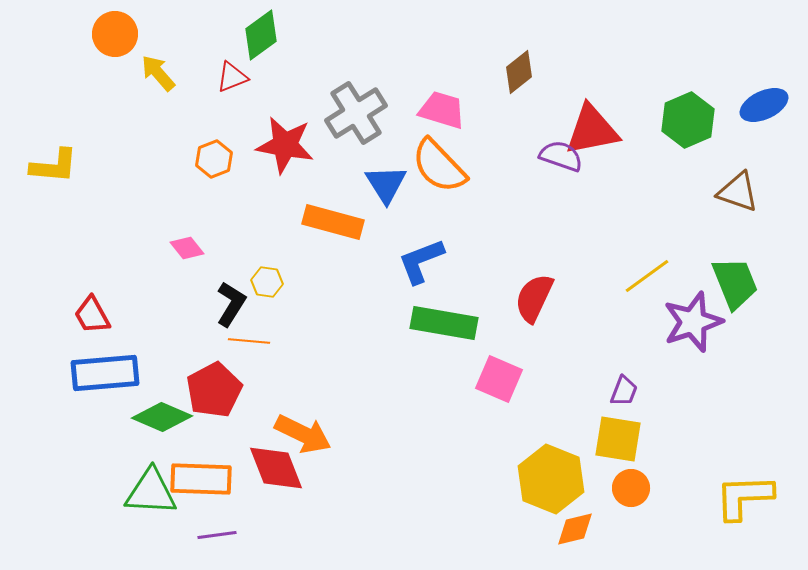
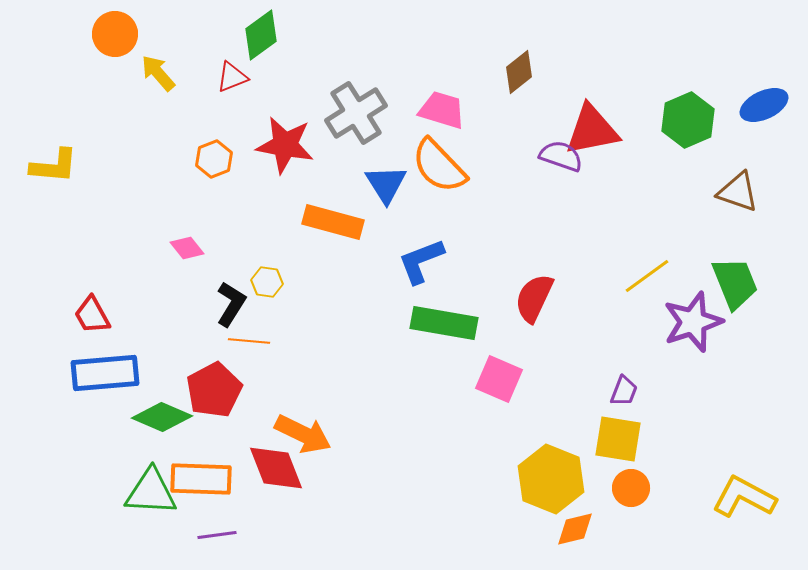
yellow L-shape at (744, 497): rotated 30 degrees clockwise
